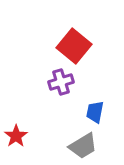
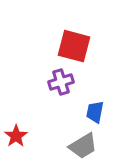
red square: rotated 24 degrees counterclockwise
